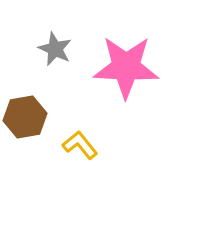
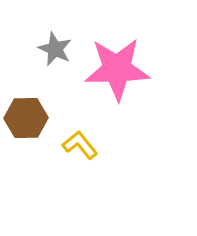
pink star: moved 9 px left, 2 px down; rotated 4 degrees counterclockwise
brown hexagon: moved 1 px right, 1 px down; rotated 9 degrees clockwise
